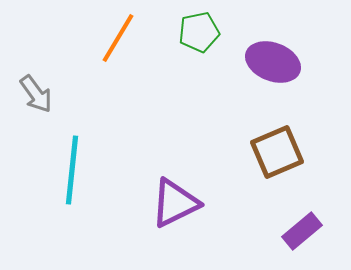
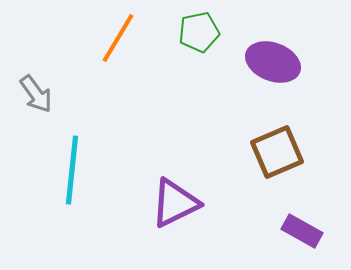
purple rectangle: rotated 69 degrees clockwise
